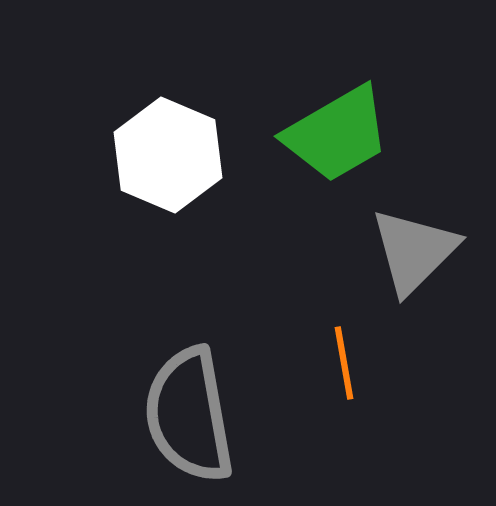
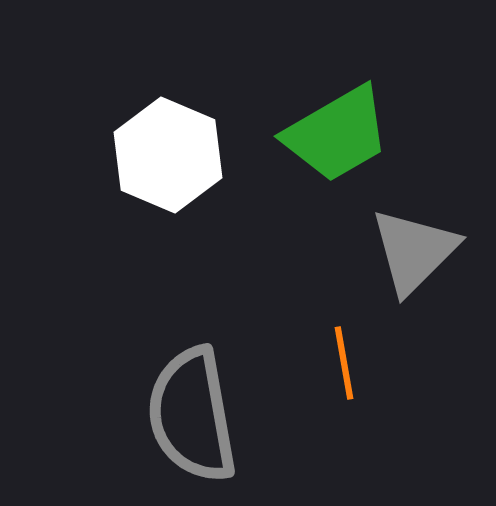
gray semicircle: moved 3 px right
